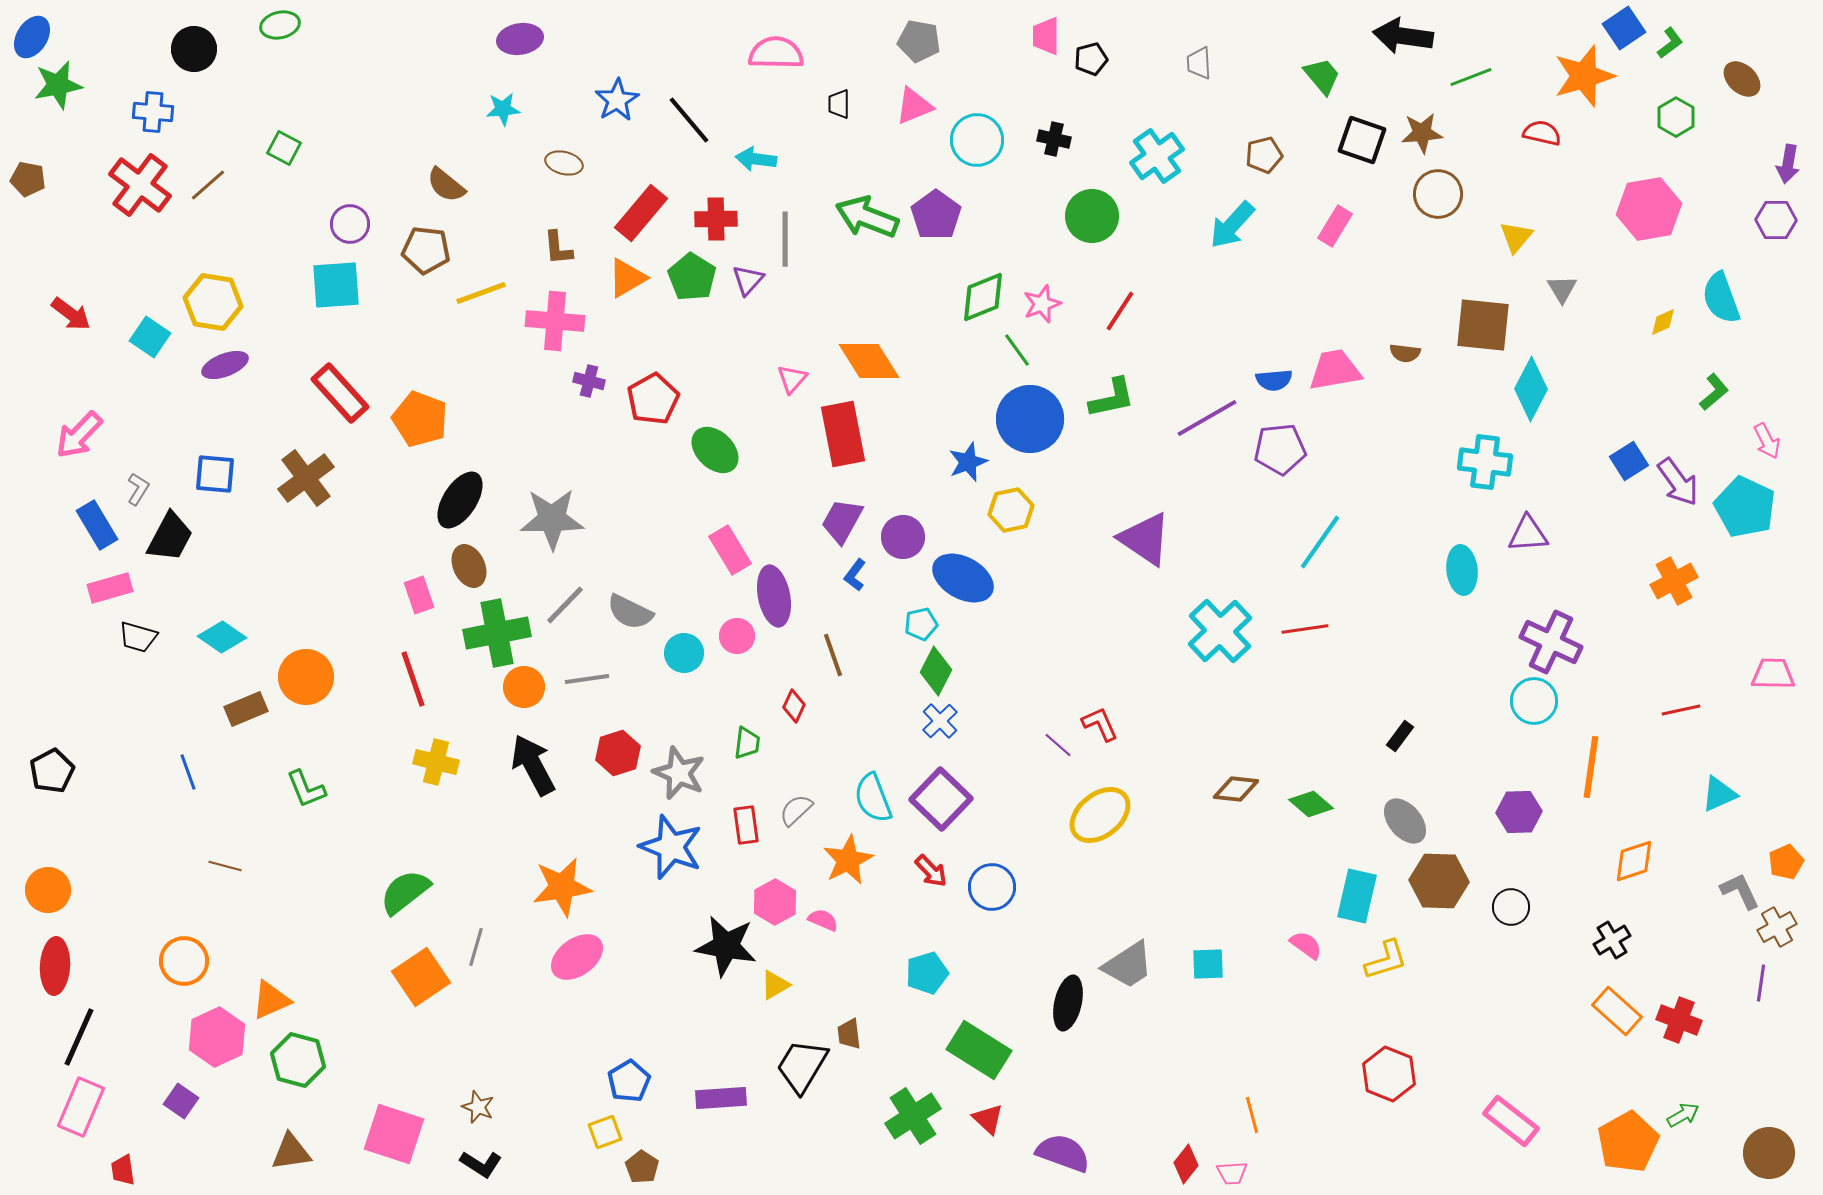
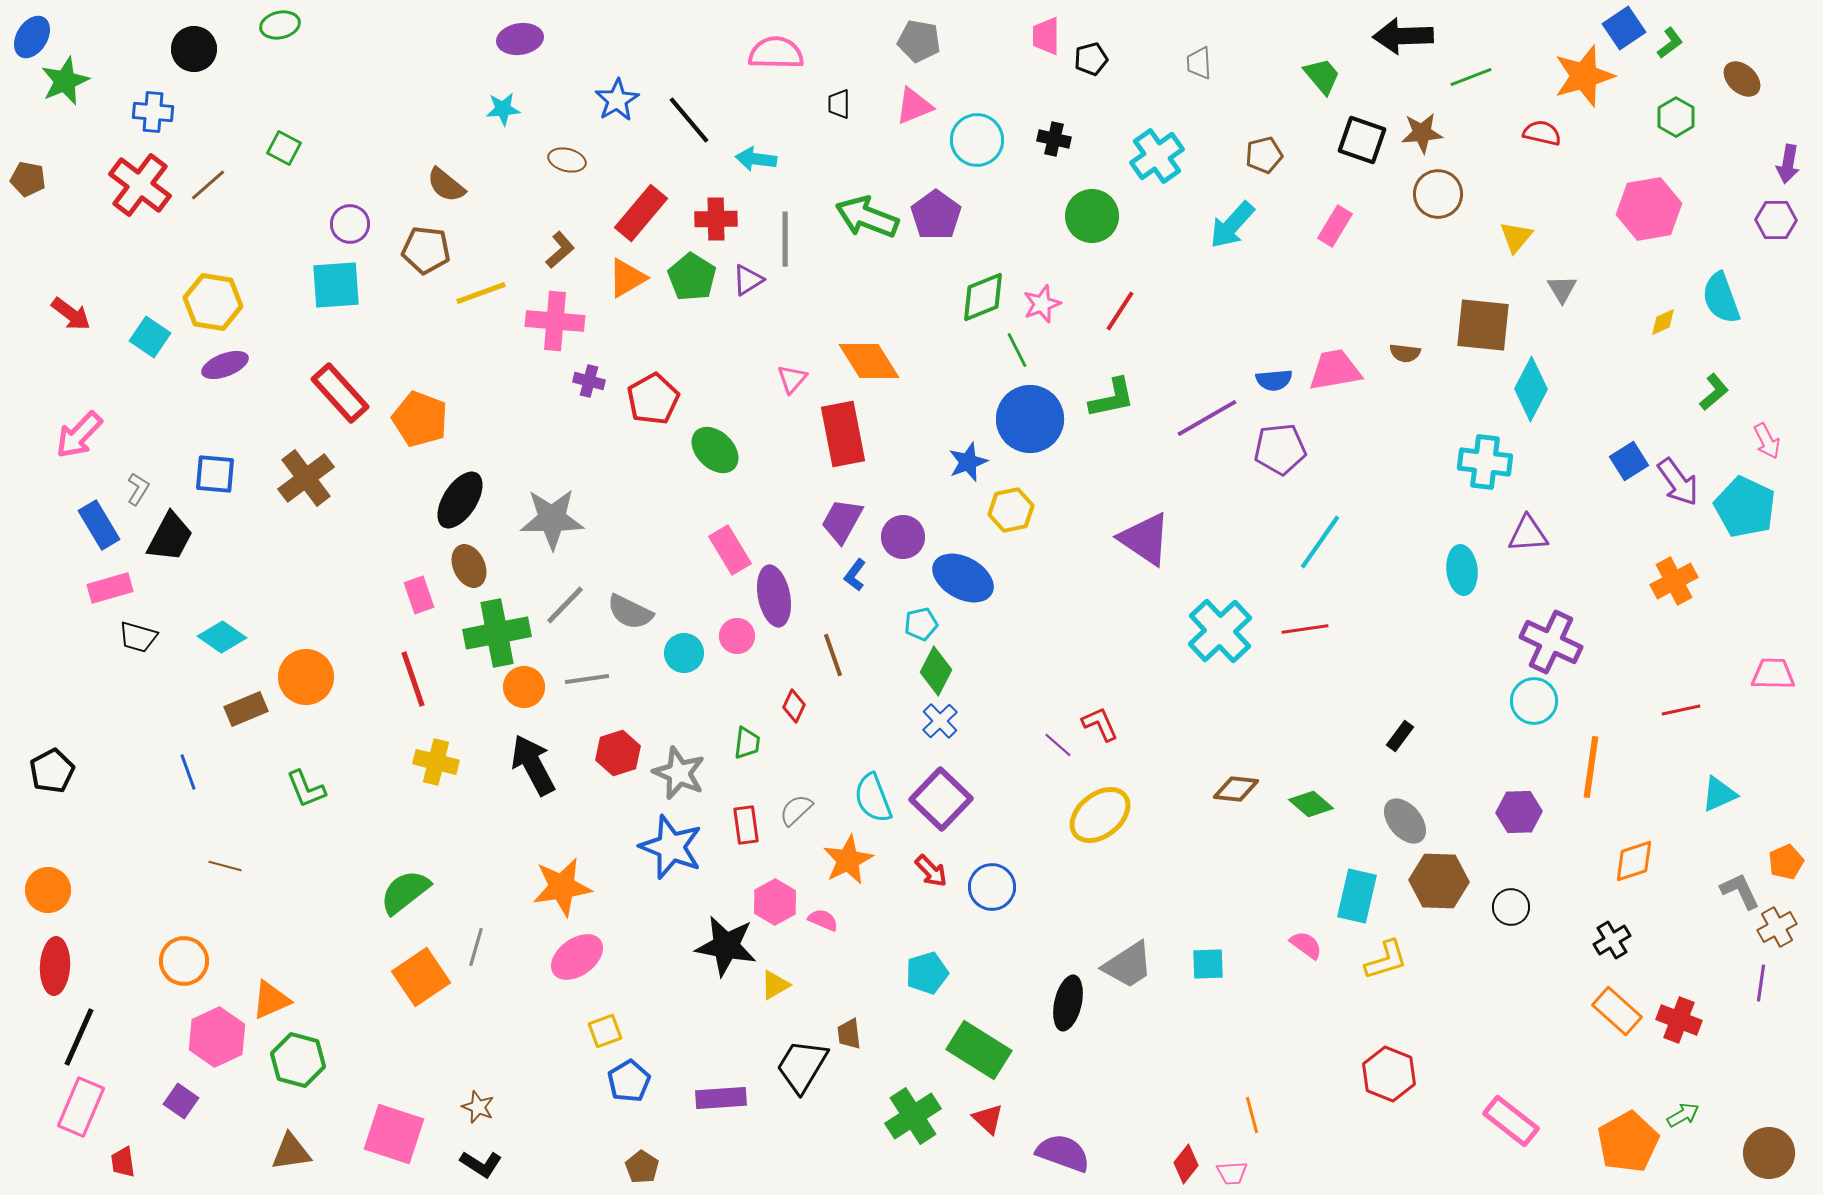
black arrow at (1403, 36): rotated 10 degrees counterclockwise
green star at (58, 85): moved 7 px right, 4 px up; rotated 12 degrees counterclockwise
brown ellipse at (564, 163): moved 3 px right, 3 px up
brown L-shape at (558, 248): moved 2 px right, 2 px down; rotated 126 degrees counterclockwise
purple triangle at (748, 280): rotated 16 degrees clockwise
green line at (1017, 350): rotated 9 degrees clockwise
blue rectangle at (97, 525): moved 2 px right
yellow square at (605, 1132): moved 101 px up
red trapezoid at (123, 1170): moved 8 px up
